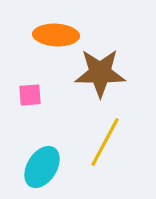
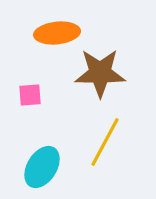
orange ellipse: moved 1 px right, 2 px up; rotated 9 degrees counterclockwise
